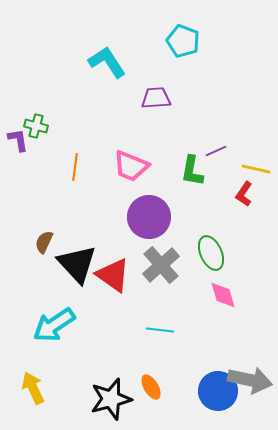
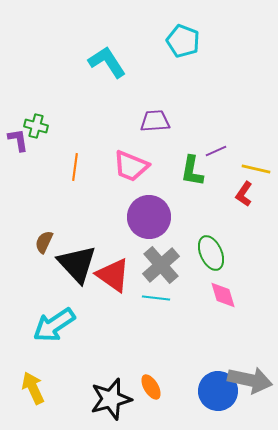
purple trapezoid: moved 1 px left, 23 px down
cyan line: moved 4 px left, 32 px up
